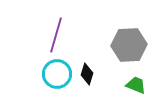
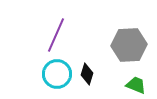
purple line: rotated 8 degrees clockwise
